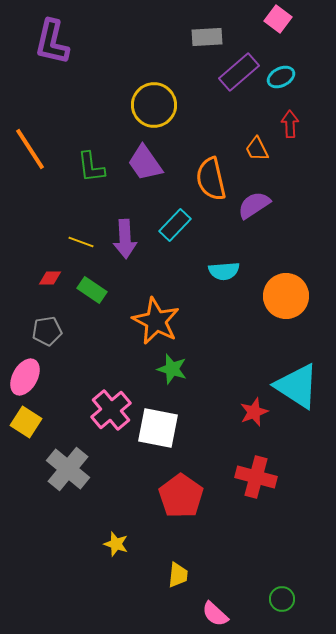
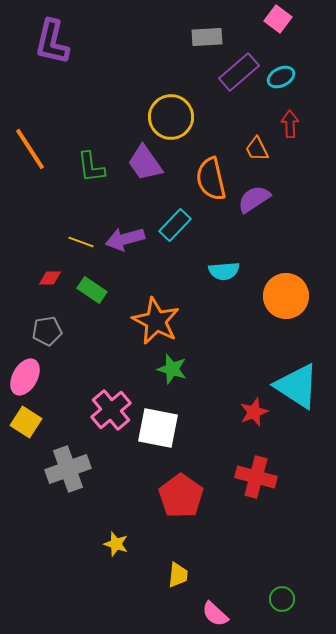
yellow circle: moved 17 px right, 12 px down
purple semicircle: moved 6 px up
purple arrow: rotated 78 degrees clockwise
gray cross: rotated 30 degrees clockwise
